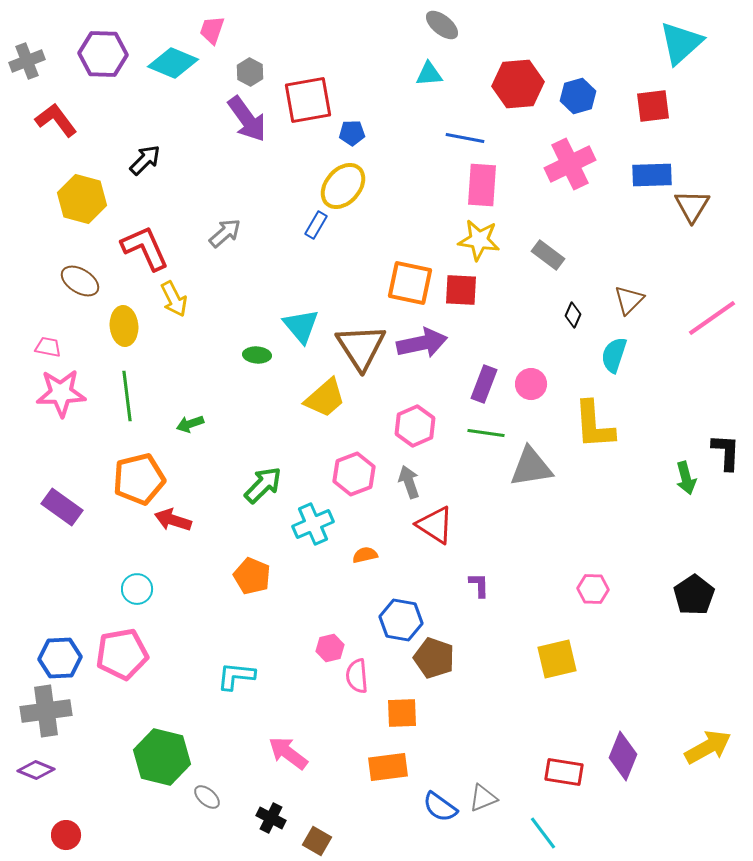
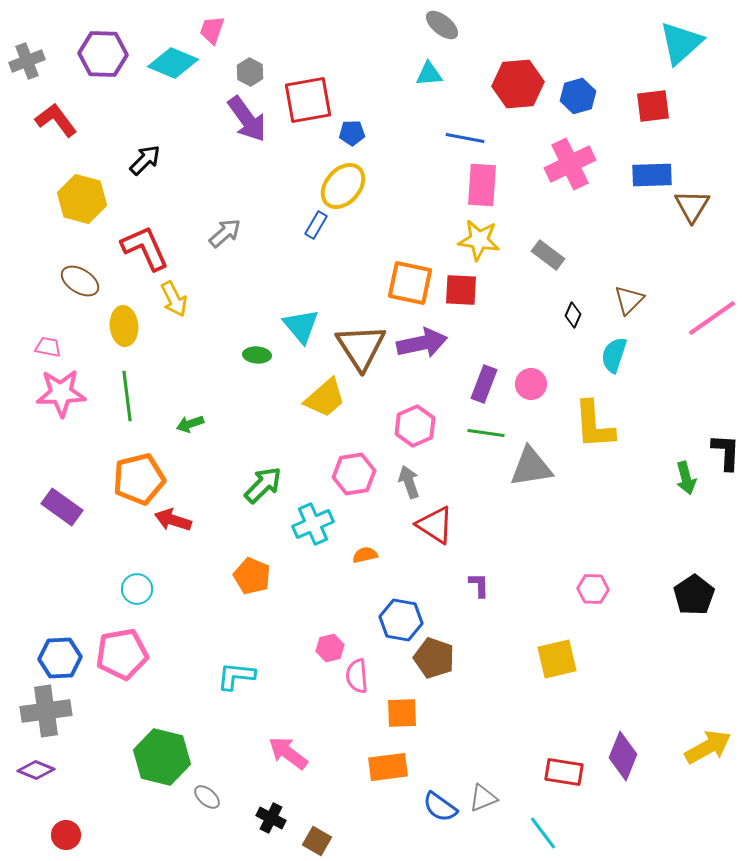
pink hexagon at (354, 474): rotated 12 degrees clockwise
